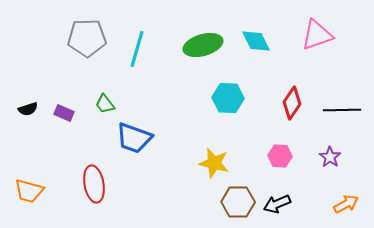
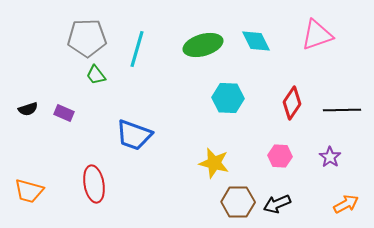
green trapezoid: moved 9 px left, 29 px up
blue trapezoid: moved 3 px up
